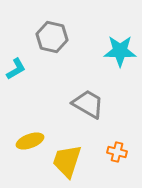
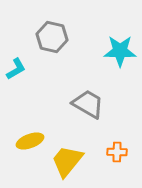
orange cross: rotated 12 degrees counterclockwise
yellow trapezoid: rotated 21 degrees clockwise
